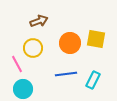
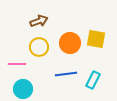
yellow circle: moved 6 px right, 1 px up
pink line: rotated 60 degrees counterclockwise
